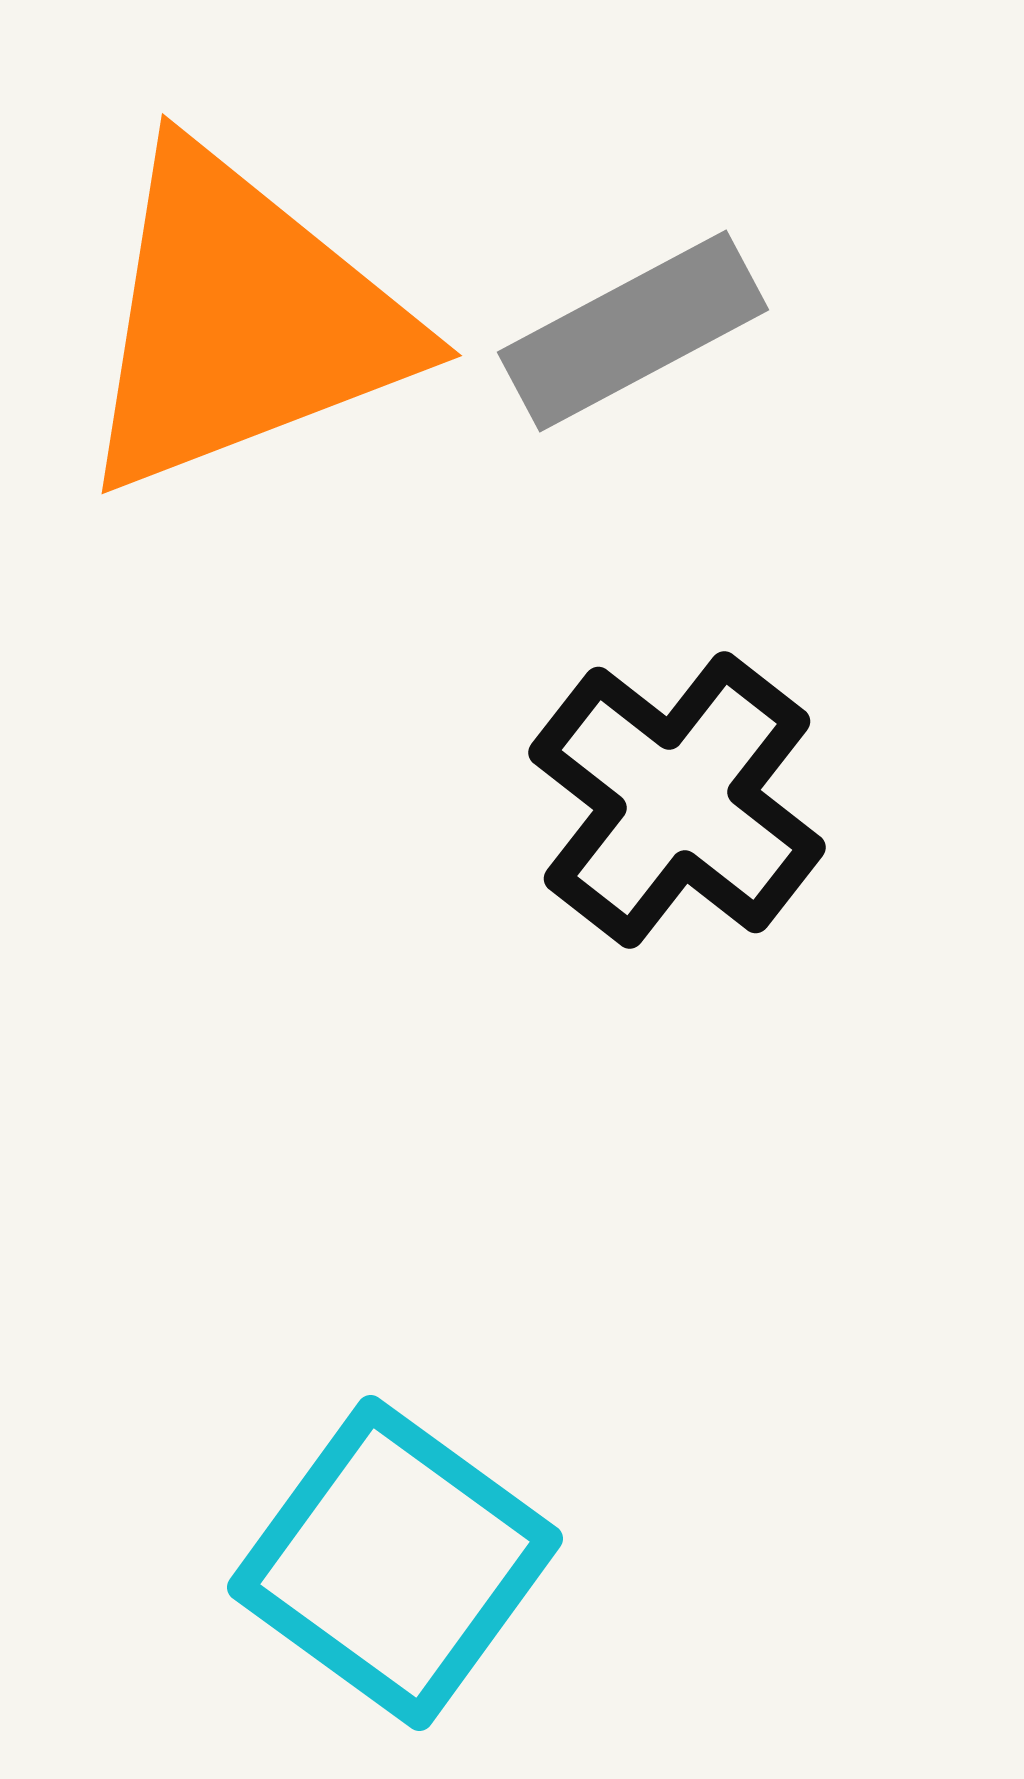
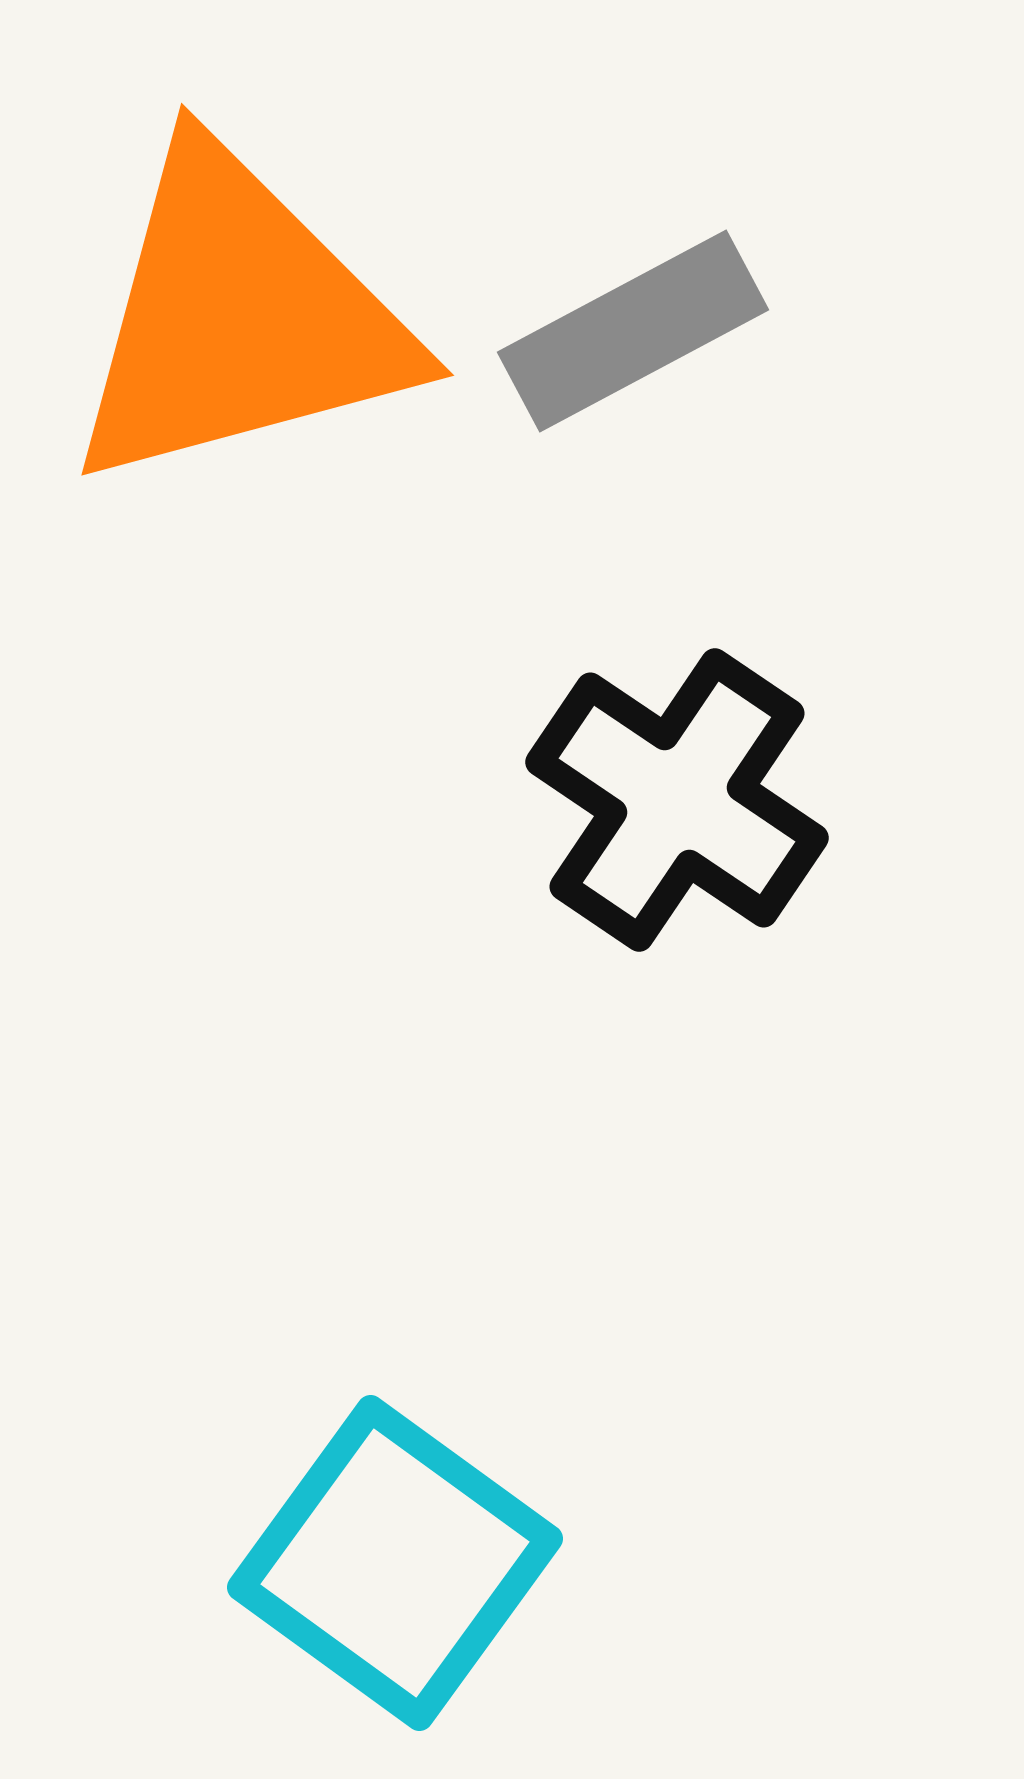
orange triangle: moved 3 px left, 3 px up; rotated 6 degrees clockwise
black cross: rotated 4 degrees counterclockwise
